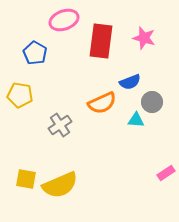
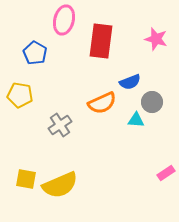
pink ellipse: rotated 56 degrees counterclockwise
pink star: moved 12 px right, 1 px down
